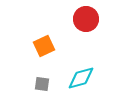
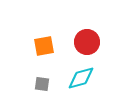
red circle: moved 1 px right, 23 px down
orange square: rotated 15 degrees clockwise
